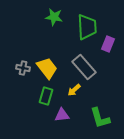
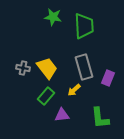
green star: moved 1 px left
green trapezoid: moved 3 px left, 1 px up
purple rectangle: moved 34 px down
gray rectangle: rotated 25 degrees clockwise
green rectangle: rotated 24 degrees clockwise
green L-shape: rotated 10 degrees clockwise
